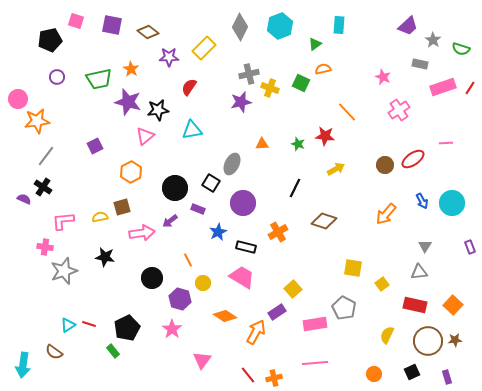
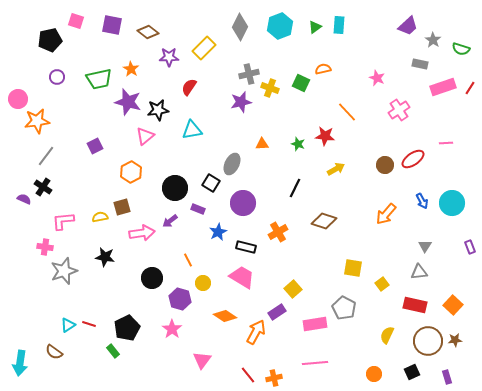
green triangle at (315, 44): moved 17 px up
pink star at (383, 77): moved 6 px left, 1 px down
cyan arrow at (23, 365): moved 3 px left, 2 px up
